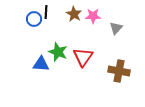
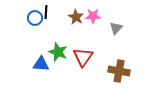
brown star: moved 2 px right, 3 px down
blue circle: moved 1 px right, 1 px up
